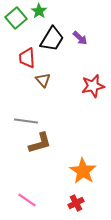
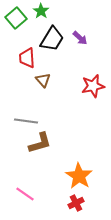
green star: moved 2 px right
orange star: moved 4 px left, 5 px down
pink line: moved 2 px left, 6 px up
